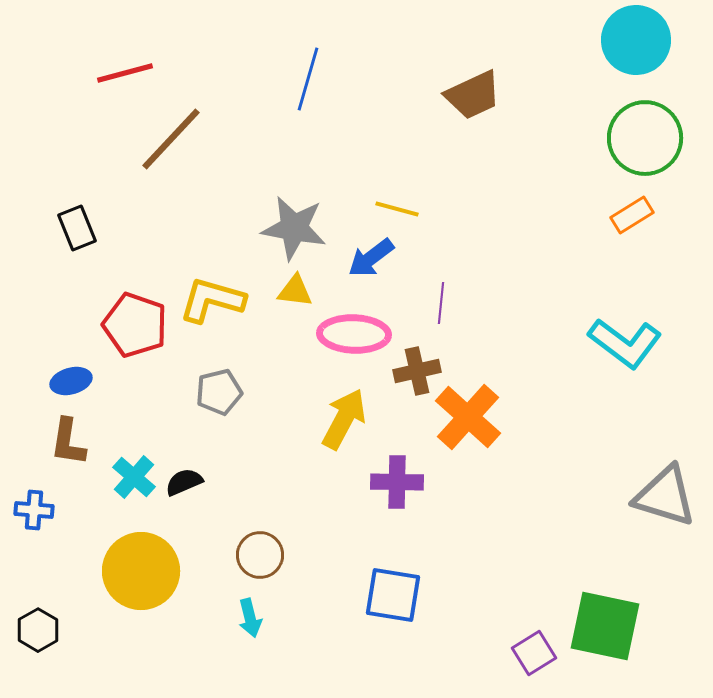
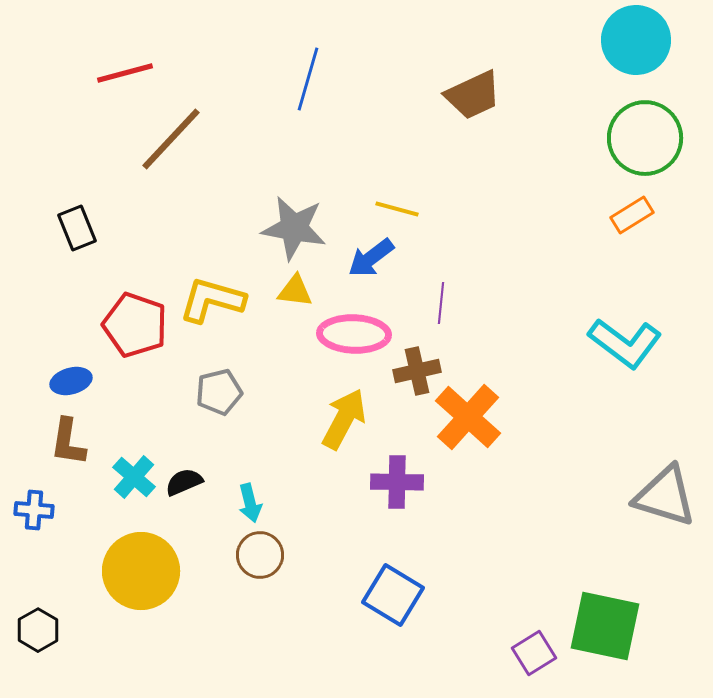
blue square: rotated 22 degrees clockwise
cyan arrow: moved 115 px up
